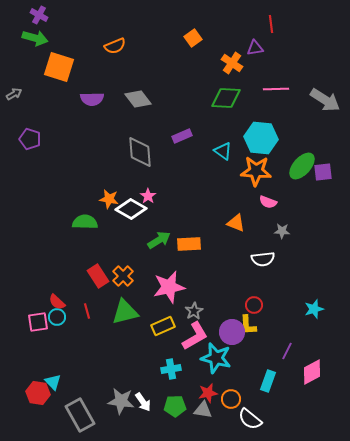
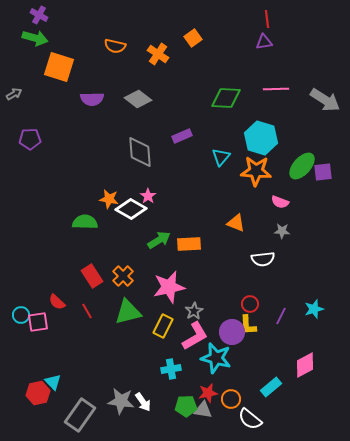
red line at (271, 24): moved 4 px left, 5 px up
orange semicircle at (115, 46): rotated 35 degrees clockwise
purple triangle at (255, 48): moved 9 px right, 6 px up
orange cross at (232, 63): moved 74 px left, 9 px up
gray diamond at (138, 99): rotated 16 degrees counterclockwise
cyan hexagon at (261, 138): rotated 12 degrees clockwise
purple pentagon at (30, 139): rotated 20 degrees counterclockwise
cyan triangle at (223, 151): moved 2 px left, 6 px down; rotated 36 degrees clockwise
pink semicircle at (268, 202): moved 12 px right
red rectangle at (98, 276): moved 6 px left
red circle at (254, 305): moved 4 px left, 1 px up
red line at (87, 311): rotated 14 degrees counterclockwise
green triangle at (125, 312): moved 3 px right
cyan circle at (57, 317): moved 36 px left, 2 px up
yellow rectangle at (163, 326): rotated 40 degrees counterclockwise
purple line at (287, 351): moved 6 px left, 35 px up
pink diamond at (312, 372): moved 7 px left, 7 px up
cyan rectangle at (268, 381): moved 3 px right, 6 px down; rotated 30 degrees clockwise
red hexagon at (38, 393): rotated 20 degrees counterclockwise
green pentagon at (175, 406): moved 11 px right
gray rectangle at (80, 415): rotated 64 degrees clockwise
